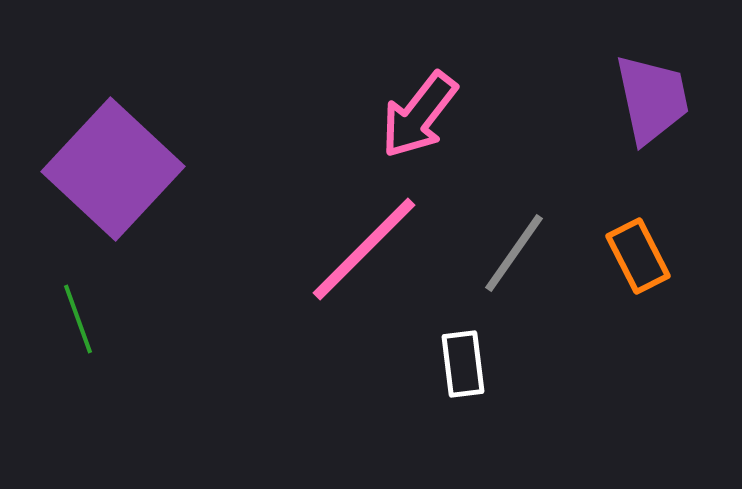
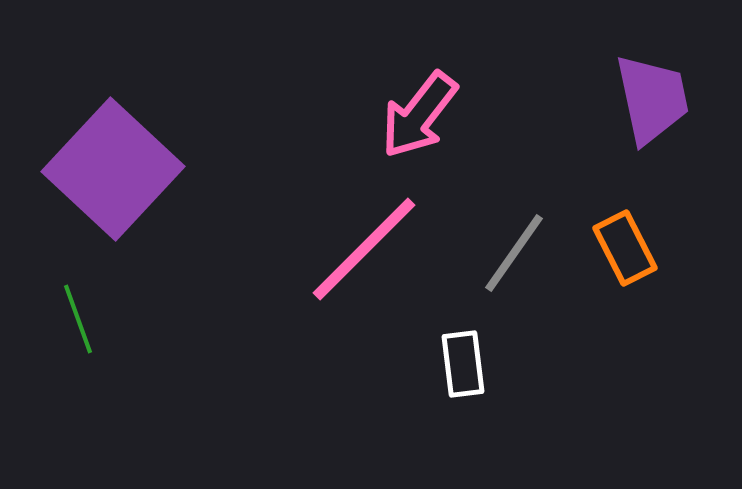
orange rectangle: moved 13 px left, 8 px up
